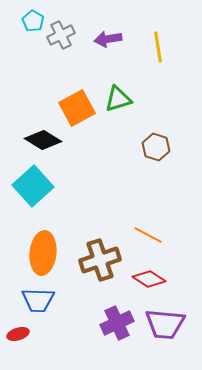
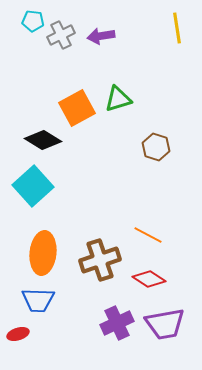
cyan pentagon: rotated 25 degrees counterclockwise
purple arrow: moved 7 px left, 3 px up
yellow line: moved 19 px right, 19 px up
purple trapezoid: rotated 15 degrees counterclockwise
